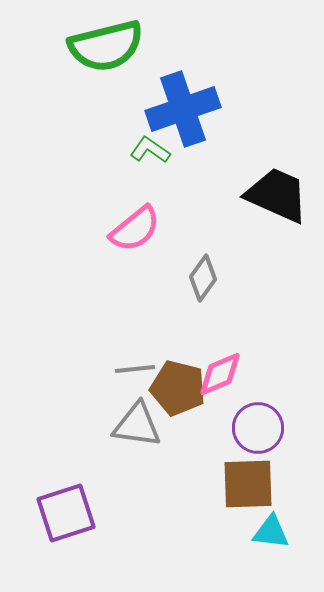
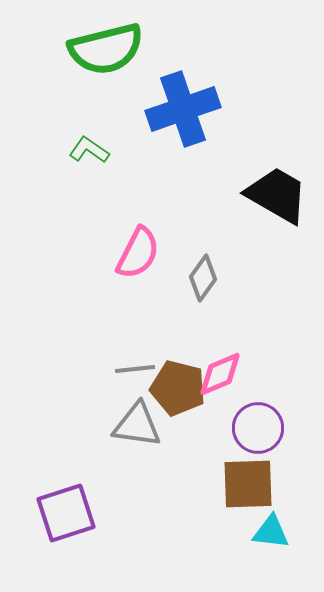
green semicircle: moved 3 px down
green L-shape: moved 61 px left
black trapezoid: rotated 6 degrees clockwise
pink semicircle: moved 3 px right, 24 px down; rotated 24 degrees counterclockwise
